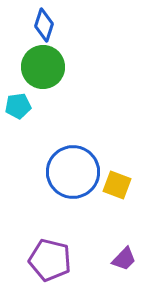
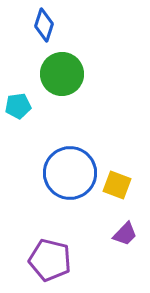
green circle: moved 19 px right, 7 px down
blue circle: moved 3 px left, 1 px down
purple trapezoid: moved 1 px right, 25 px up
